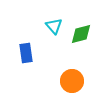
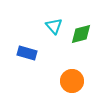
blue rectangle: moved 1 px right; rotated 66 degrees counterclockwise
